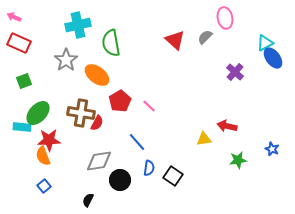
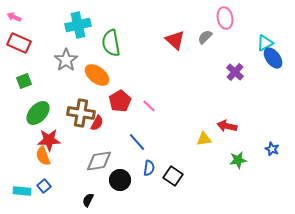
cyan rectangle: moved 64 px down
